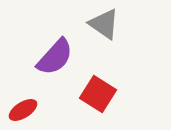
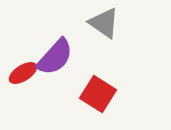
gray triangle: moved 1 px up
red ellipse: moved 37 px up
